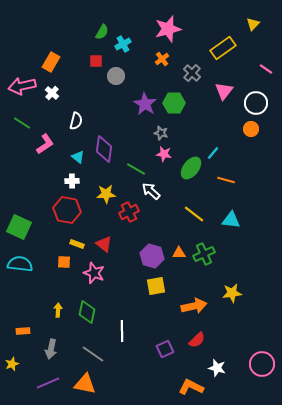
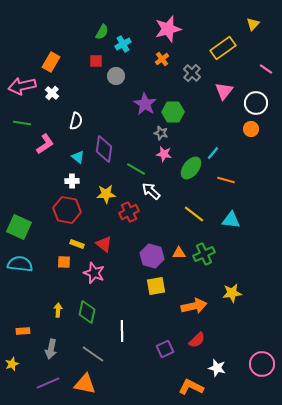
green hexagon at (174, 103): moved 1 px left, 9 px down
green line at (22, 123): rotated 24 degrees counterclockwise
